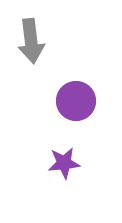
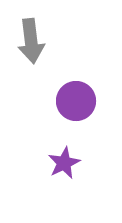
purple star: rotated 20 degrees counterclockwise
